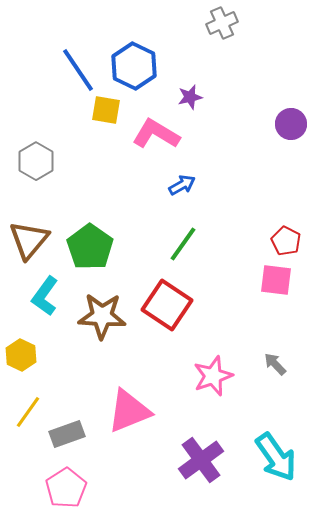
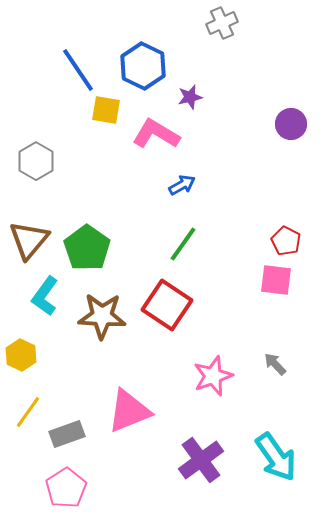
blue hexagon: moved 9 px right
green pentagon: moved 3 px left, 1 px down
